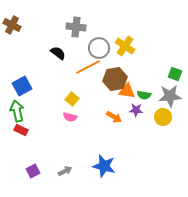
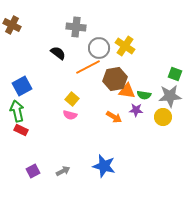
pink semicircle: moved 2 px up
gray arrow: moved 2 px left
